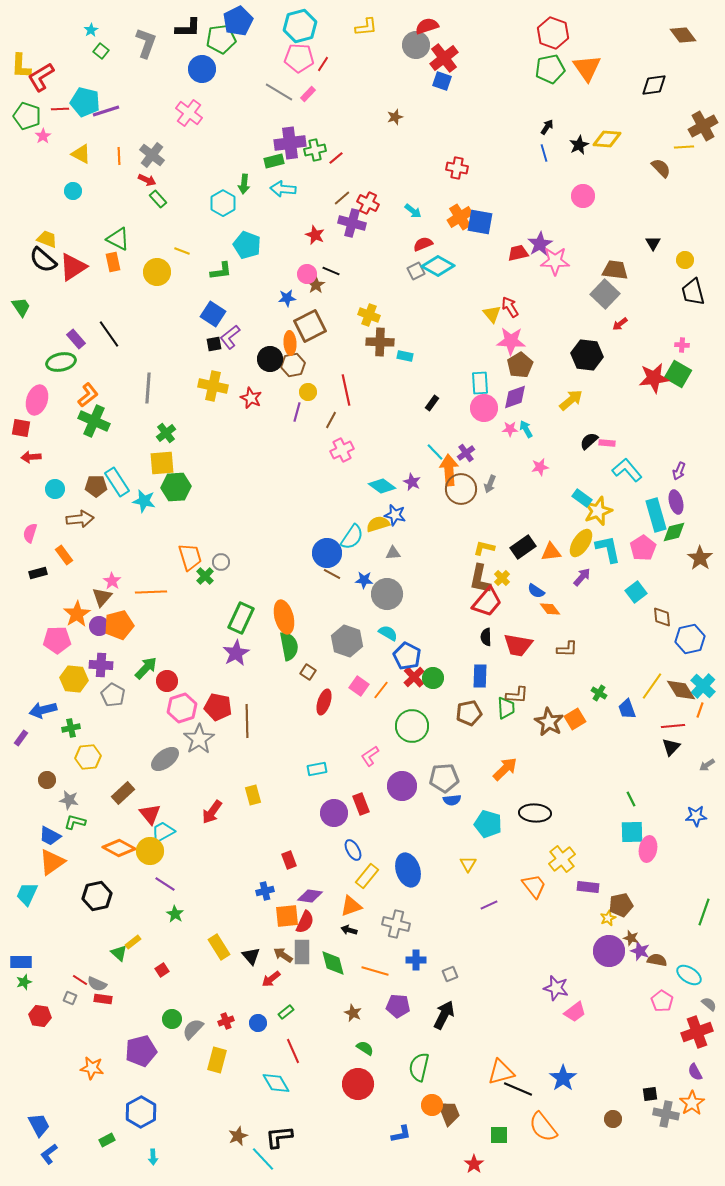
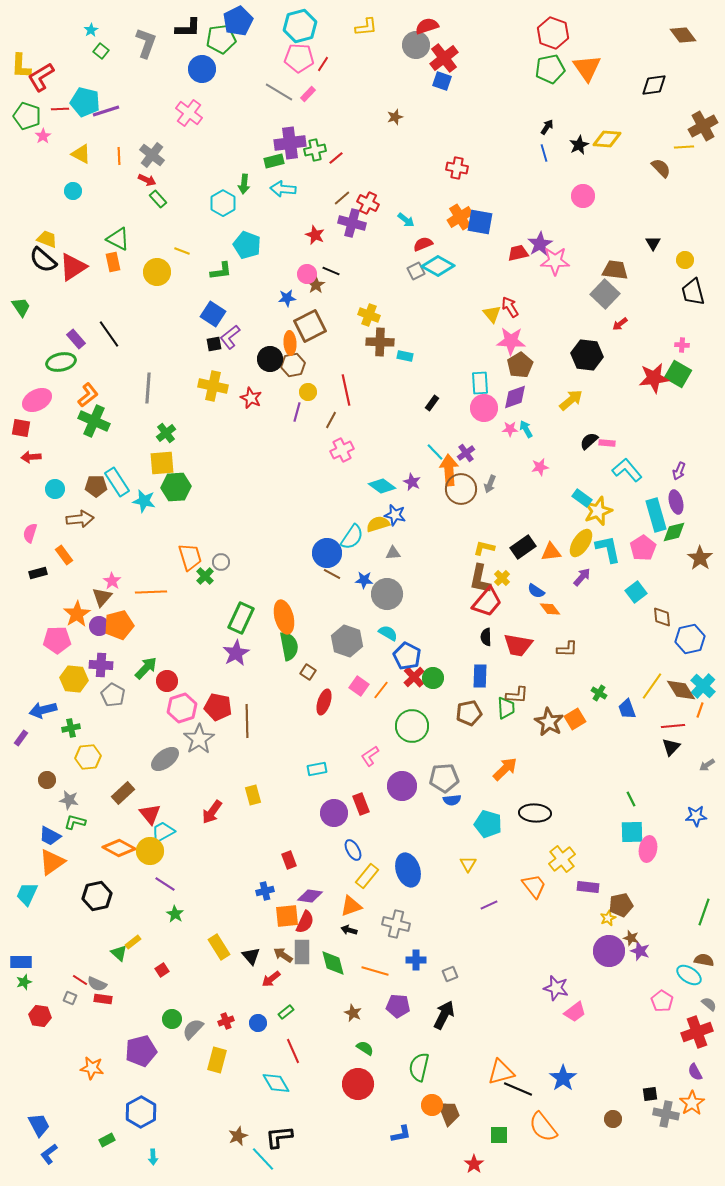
cyan arrow at (413, 211): moved 7 px left, 9 px down
pink ellipse at (37, 400): rotated 44 degrees clockwise
brown semicircle at (657, 960): moved 47 px right
